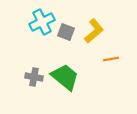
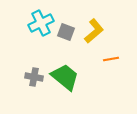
cyan cross: moved 1 px left, 1 px down
